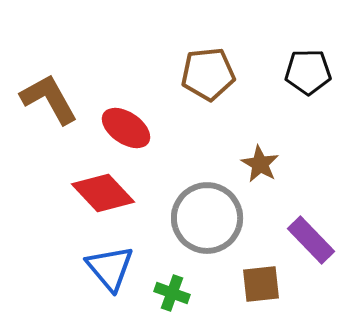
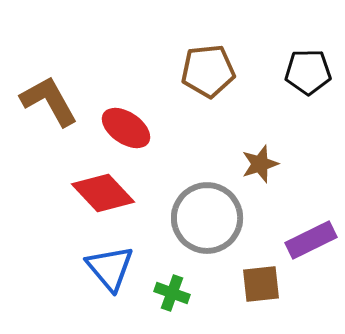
brown pentagon: moved 3 px up
brown L-shape: moved 2 px down
brown star: rotated 24 degrees clockwise
purple rectangle: rotated 72 degrees counterclockwise
